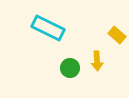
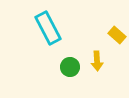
cyan rectangle: rotated 36 degrees clockwise
green circle: moved 1 px up
